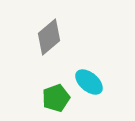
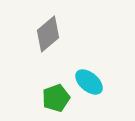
gray diamond: moved 1 px left, 3 px up
